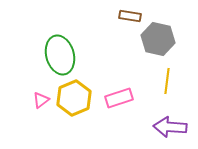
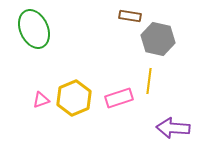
green ellipse: moved 26 px left, 26 px up; rotated 9 degrees counterclockwise
yellow line: moved 18 px left
pink triangle: rotated 18 degrees clockwise
purple arrow: moved 3 px right, 1 px down
